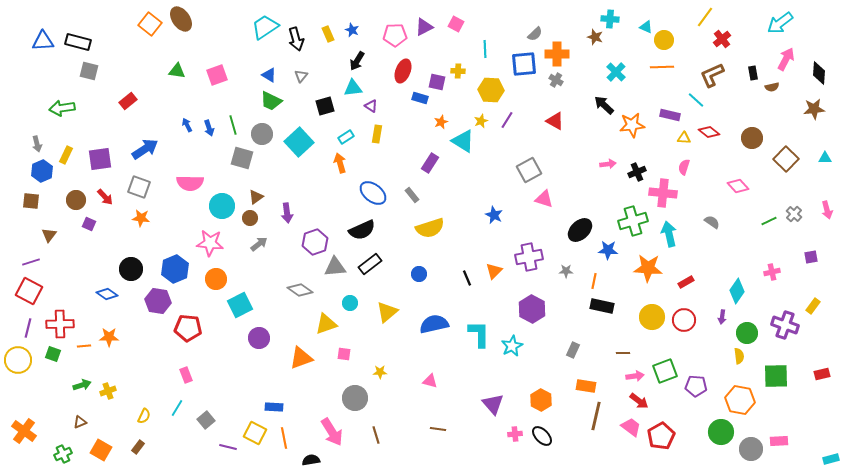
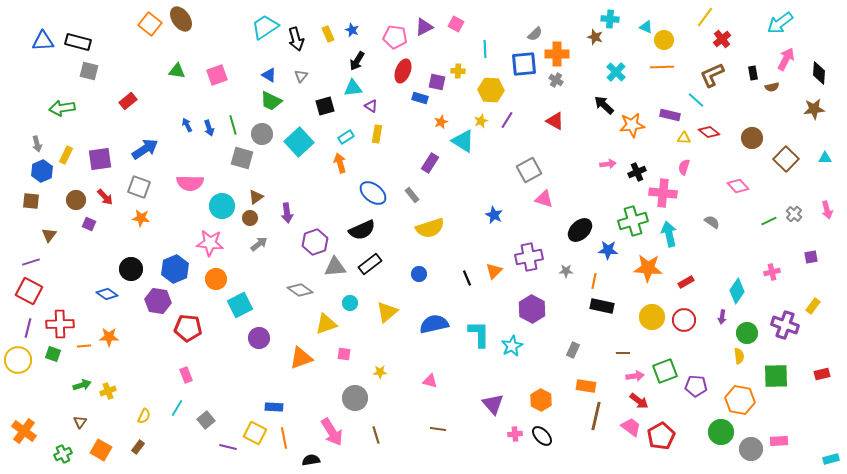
pink pentagon at (395, 35): moved 2 px down; rotated 10 degrees clockwise
brown triangle at (80, 422): rotated 32 degrees counterclockwise
